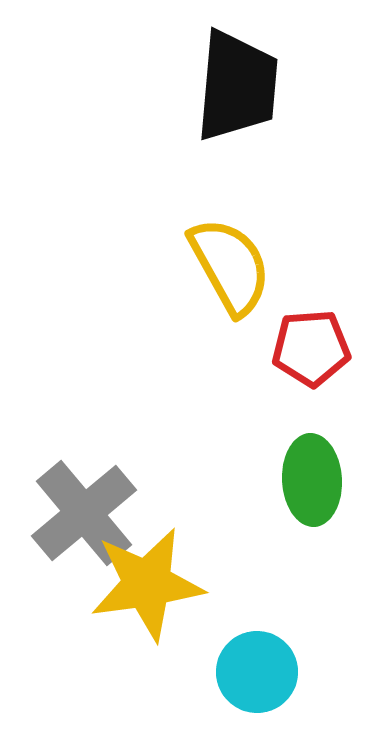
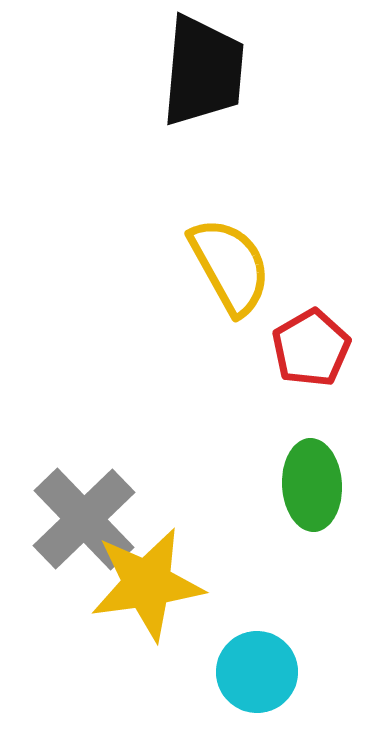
black trapezoid: moved 34 px left, 15 px up
red pentagon: rotated 26 degrees counterclockwise
green ellipse: moved 5 px down
gray cross: moved 6 px down; rotated 4 degrees counterclockwise
